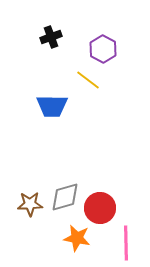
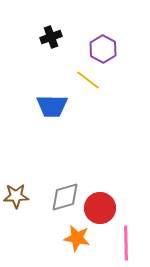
brown star: moved 14 px left, 8 px up
